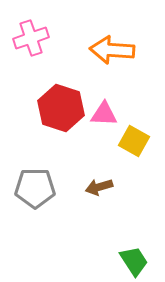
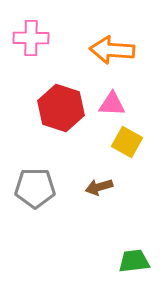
pink cross: rotated 20 degrees clockwise
pink triangle: moved 8 px right, 10 px up
yellow square: moved 7 px left, 1 px down
green trapezoid: rotated 64 degrees counterclockwise
